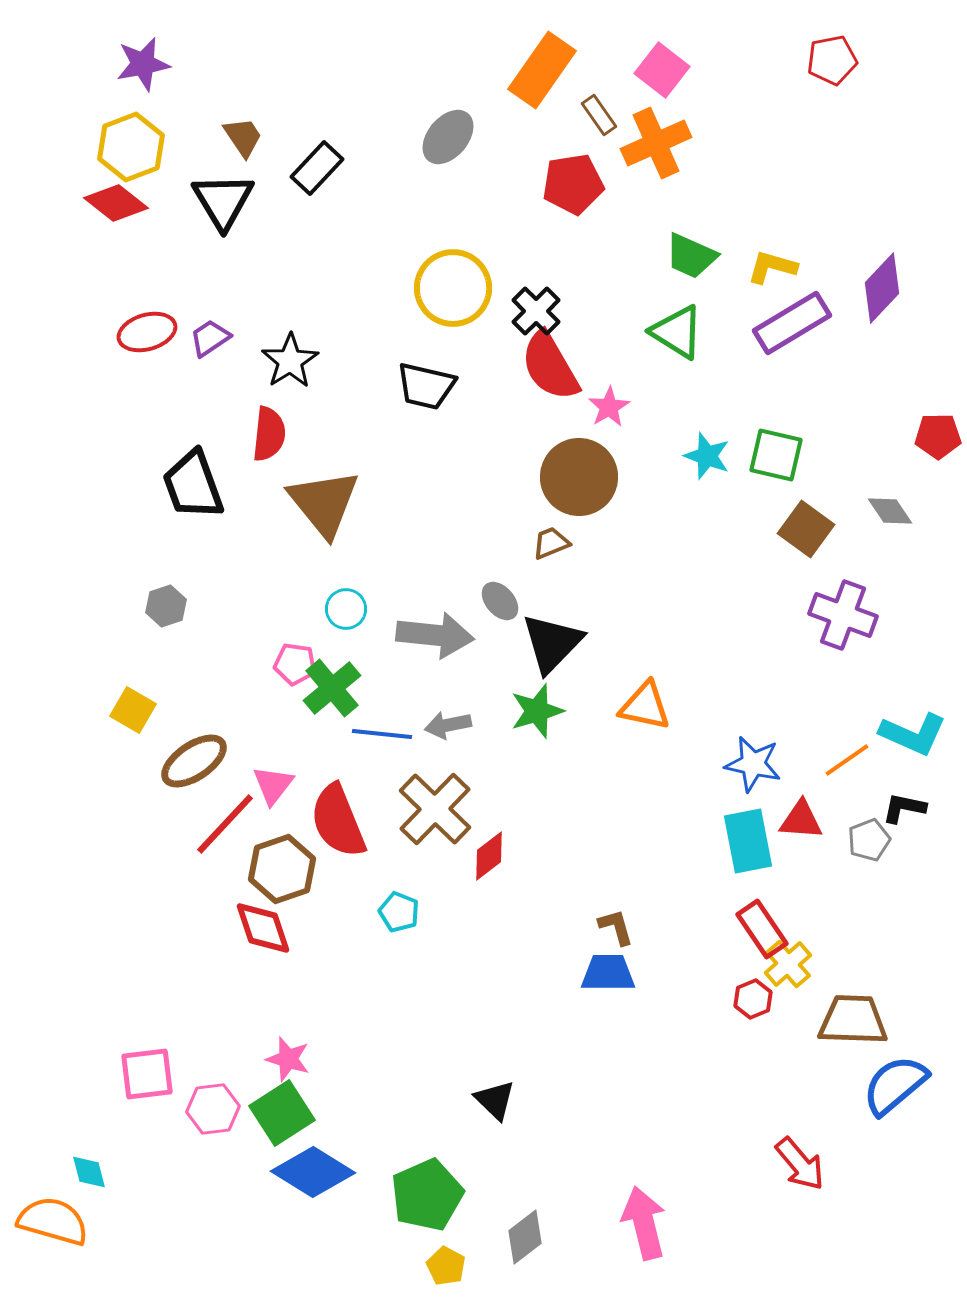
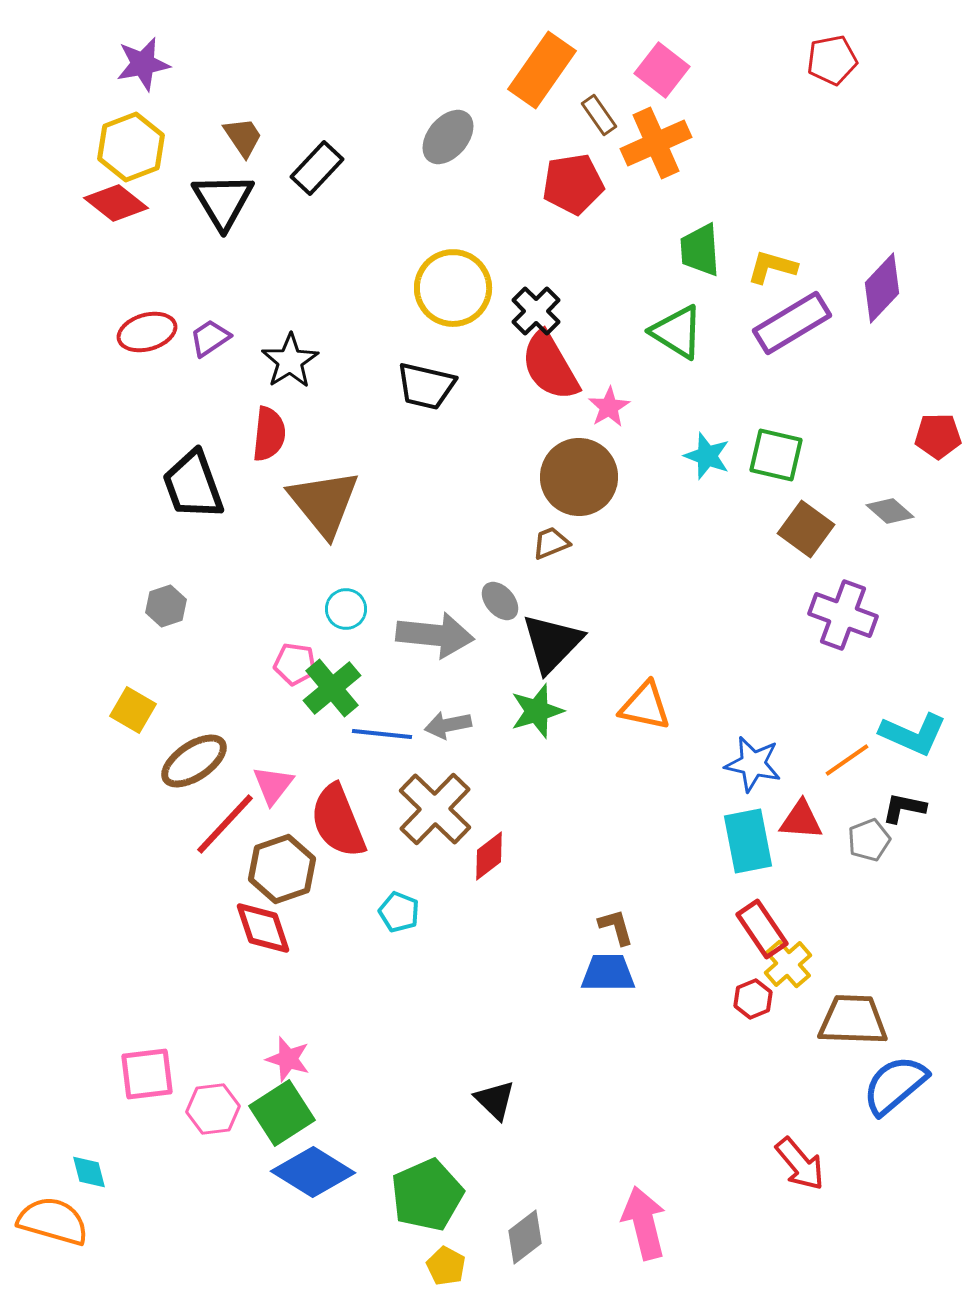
green trapezoid at (691, 256): moved 9 px right, 6 px up; rotated 62 degrees clockwise
gray diamond at (890, 511): rotated 15 degrees counterclockwise
